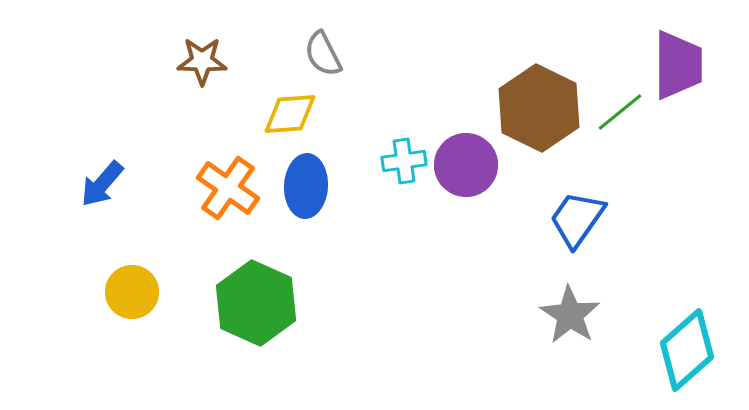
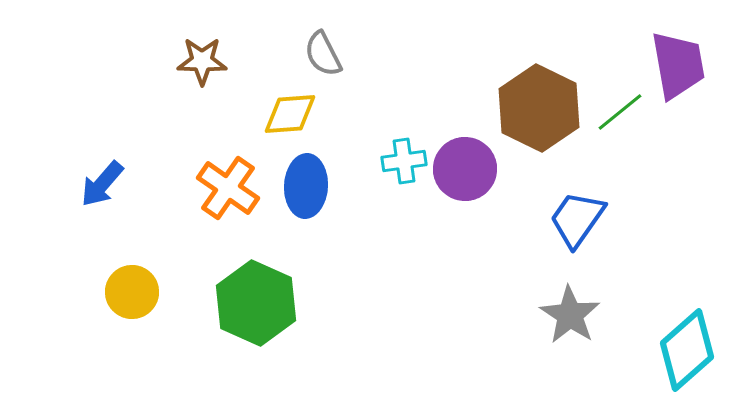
purple trapezoid: rotated 10 degrees counterclockwise
purple circle: moved 1 px left, 4 px down
